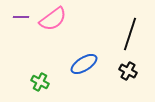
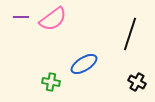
black cross: moved 9 px right, 11 px down
green cross: moved 11 px right; rotated 18 degrees counterclockwise
